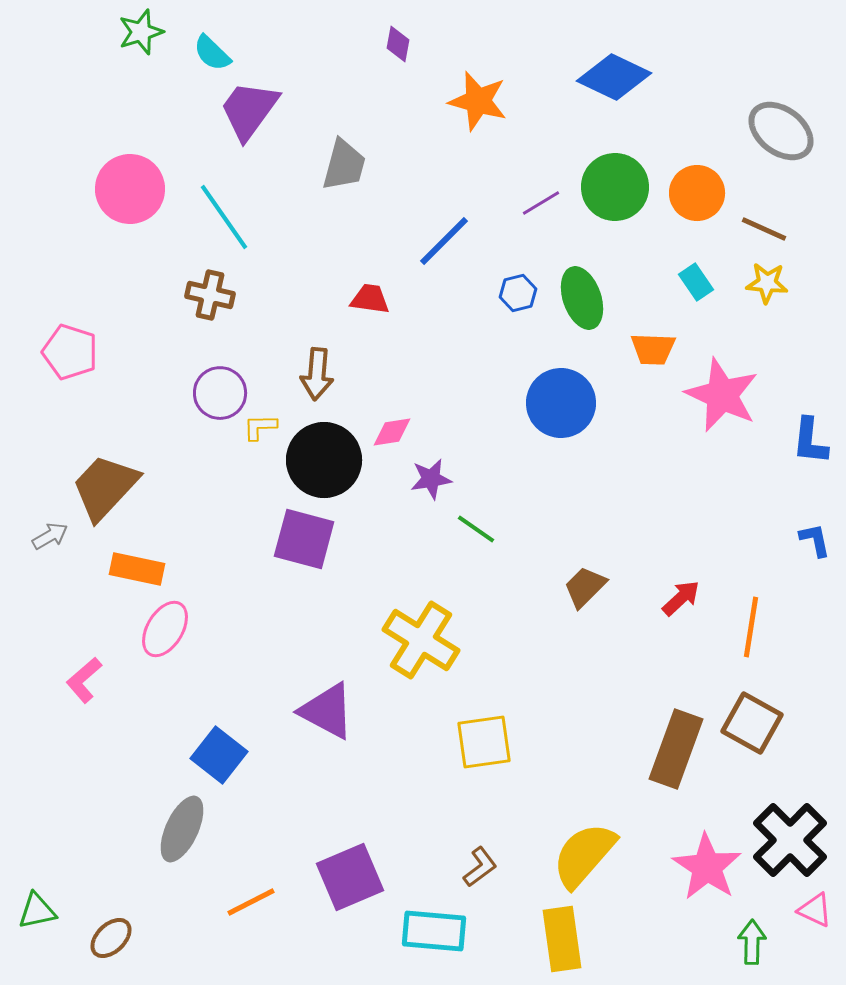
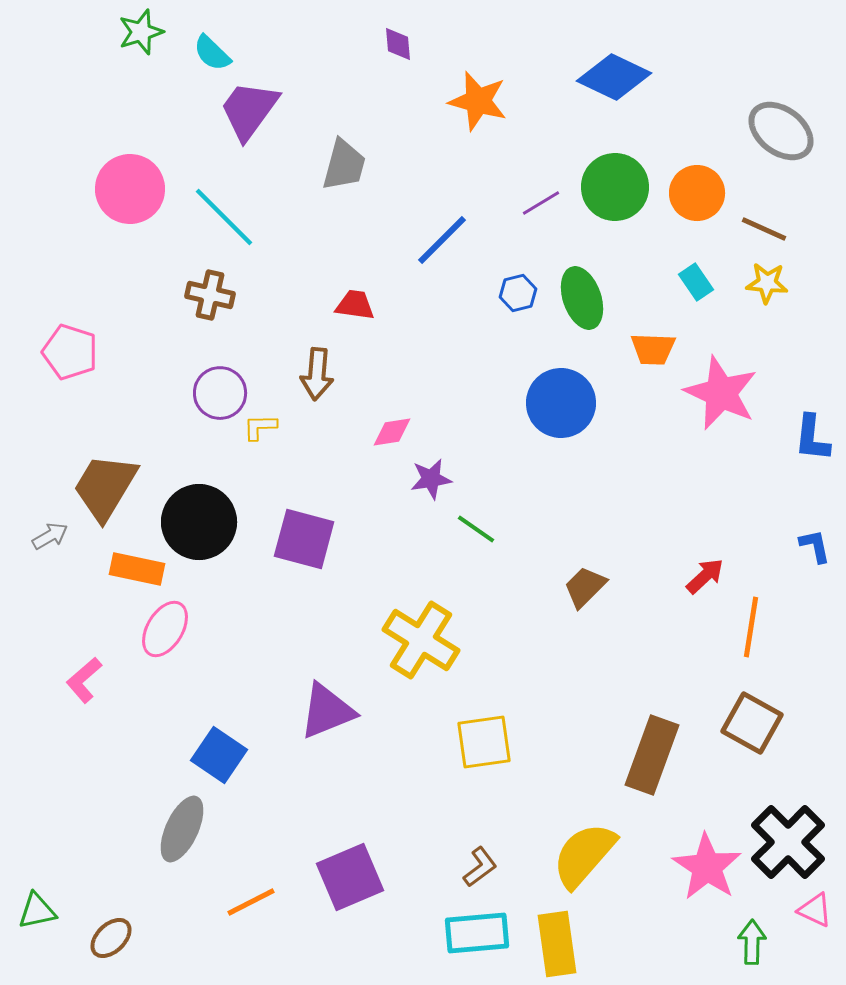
purple diamond at (398, 44): rotated 15 degrees counterclockwise
cyan line at (224, 217): rotated 10 degrees counterclockwise
blue line at (444, 241): moved 2 px left, 1 px up
red trapezoid at (370, 299): moved 15 px left, 6 px down
pink star at (722, 395): moved 1 px left, 2 px up
blue L-shape at (810, 441): moved 2 px right, 3 px up
black circle at (324, 460): moved 125 px left, 62 px down
brown trapezoid at (105, 487): rotated 12 degrees counterclockwise
blue L-shape at (815, 540): moved 6 px down
red arrow at (681, 598): moved 24 px right, 22 px up
purple triangle at (327, 711): rotated 50 degrees counterclockwise
brown rectangle at (676, 749): moved 24 px left, 6 px down
blue square at (219, 755): rotated 4 degrees counterclockwise
black cross at (790, 840): moved 2 px left, 2 px down
cyan rectangle at (434, 931): moved 43 px right, 2 px down; rotated 10 degrees counterclockwise
yellow rectangle at (562, 939): moved 5 px left, 5 px down
